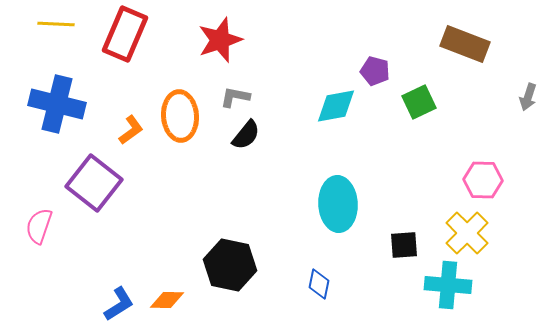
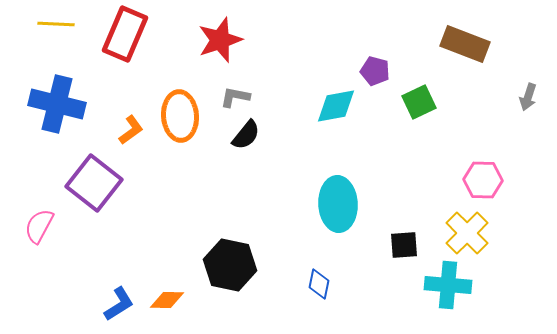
pink semicircle: rotated 9 degrees clockwise
